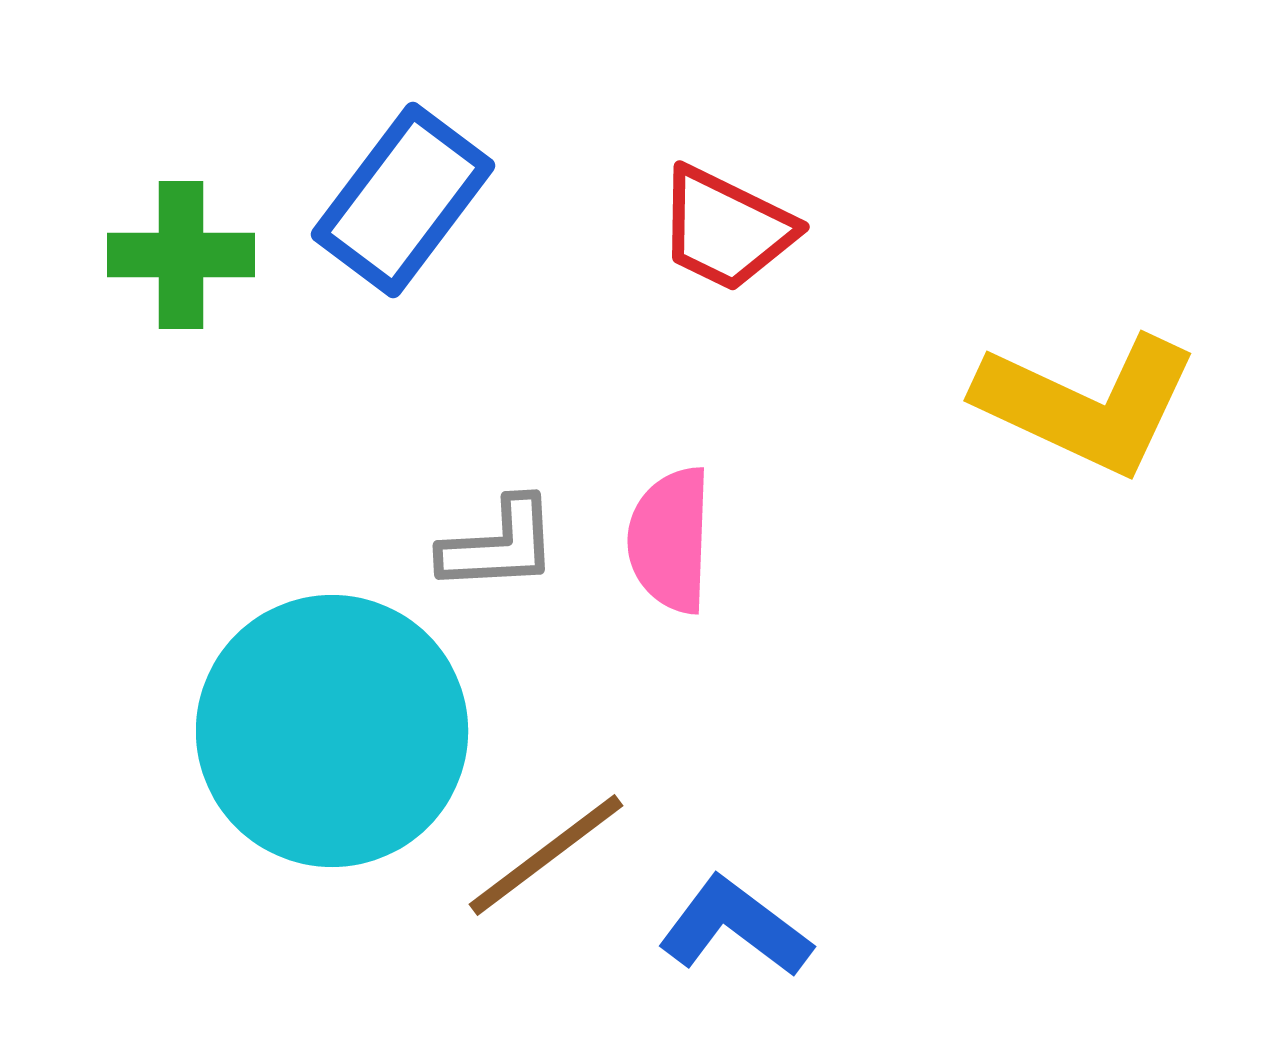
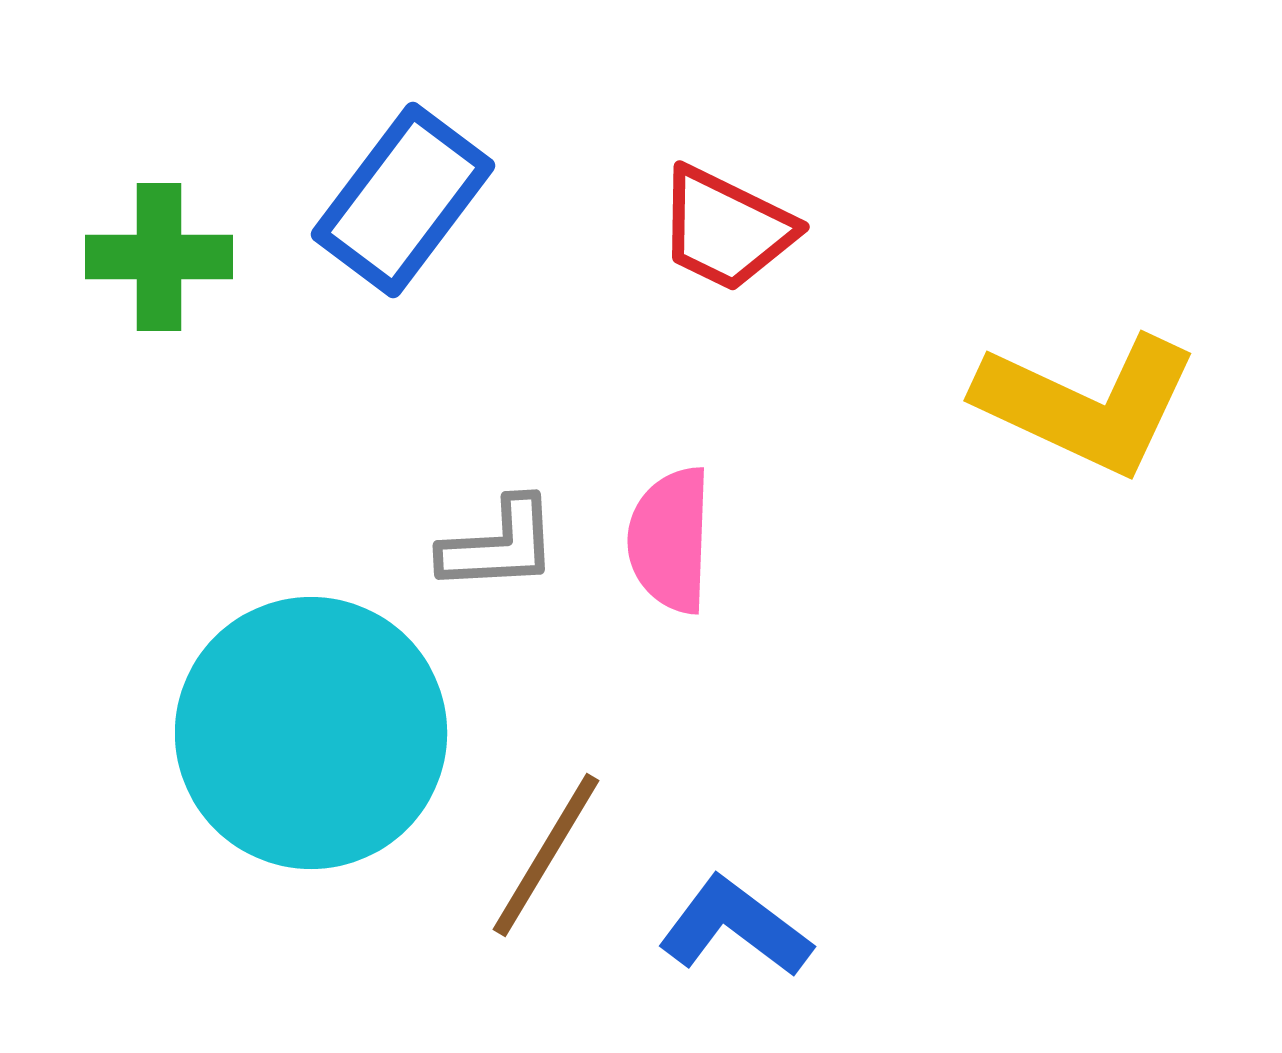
green cross: moved 22 px left, 2 px down
cyan circle: moved 21 px left, 2 px down
brown line: rotated 22 degrees counterclockwise
